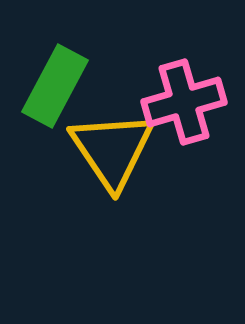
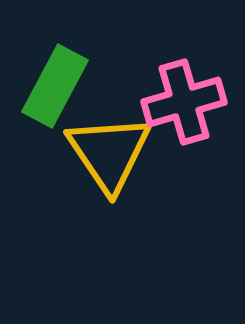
yellow triangle: moved 3 px left, 3 px down
